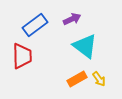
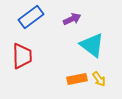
blue rectangle: moved 4 px left, 8 px up
cyan triangle: moved 7 px right, 1 px up
orange rectangle: rotated 18 degrees clockwise
